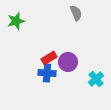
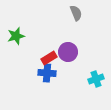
green star: moved 15 px down
purple circle: moved 10 px up
cyan cross: rotated 21 degrees clockwise
